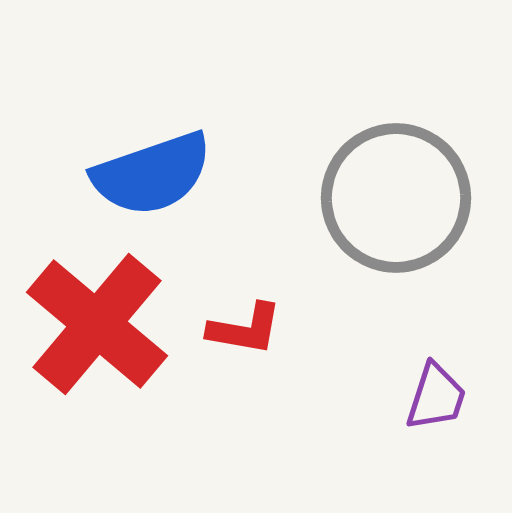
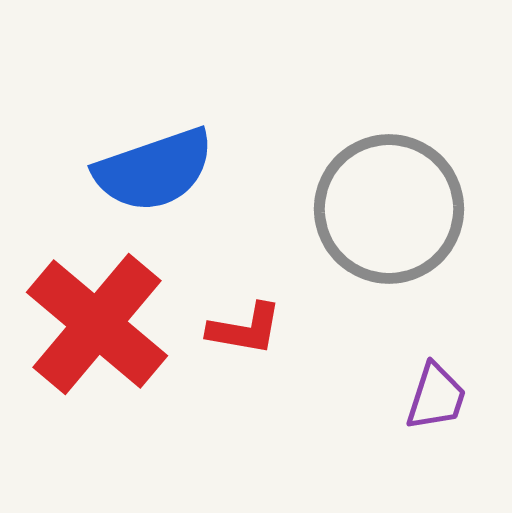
blue semicircle: moved 2 px right, 4 px up
gray circle: moved 7 px left, 11 px down
